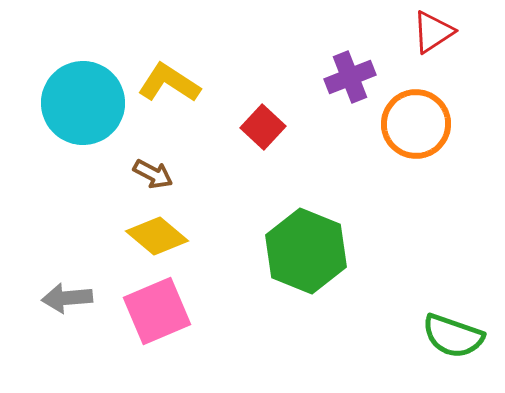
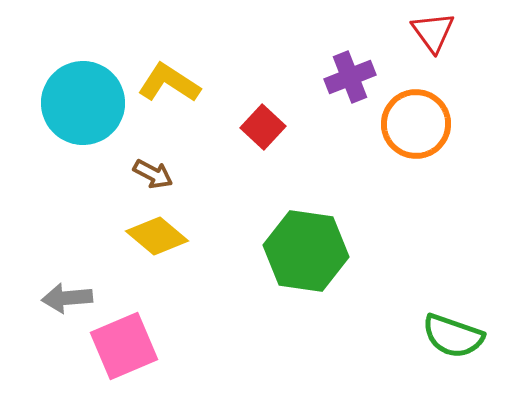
red triangle: rotated 33 degrees counterclockwise
green hexagon: rotated 14 degrees counterclockwise
pink square: moved 33 px left, 35 px down
